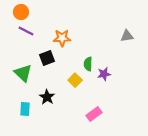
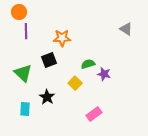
orange circle: moved 2 px left
purple line: rotated 63 degrees clockwise
gray triangle: moved 1 px left, 7 px up; rotated 40 degrees clockwise
black square: moved 2 px right, 2 px down
green semicircle: rotated 72 degrees clockwise
purple star: rotated 24 degrees clockwise
yellow square: moved 3 px down
